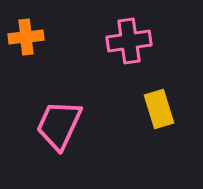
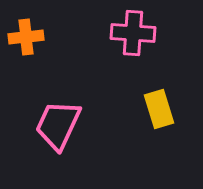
pink cross: moved 4 px right, 8 px up; rotated 12 degrees clockwise
pink trapezoid: moved 1 px left
